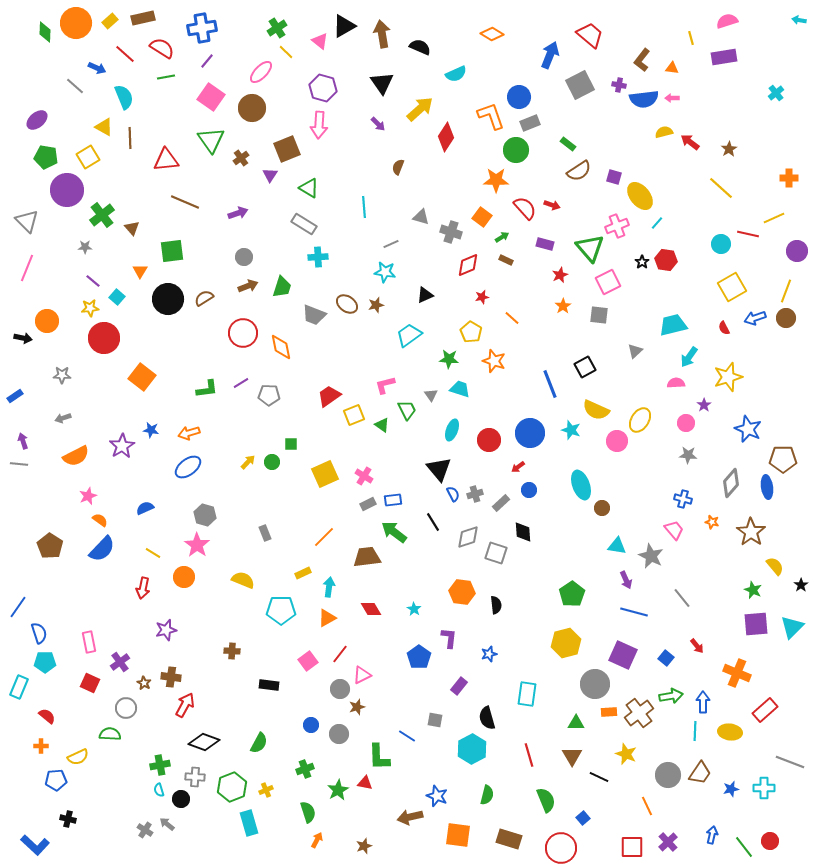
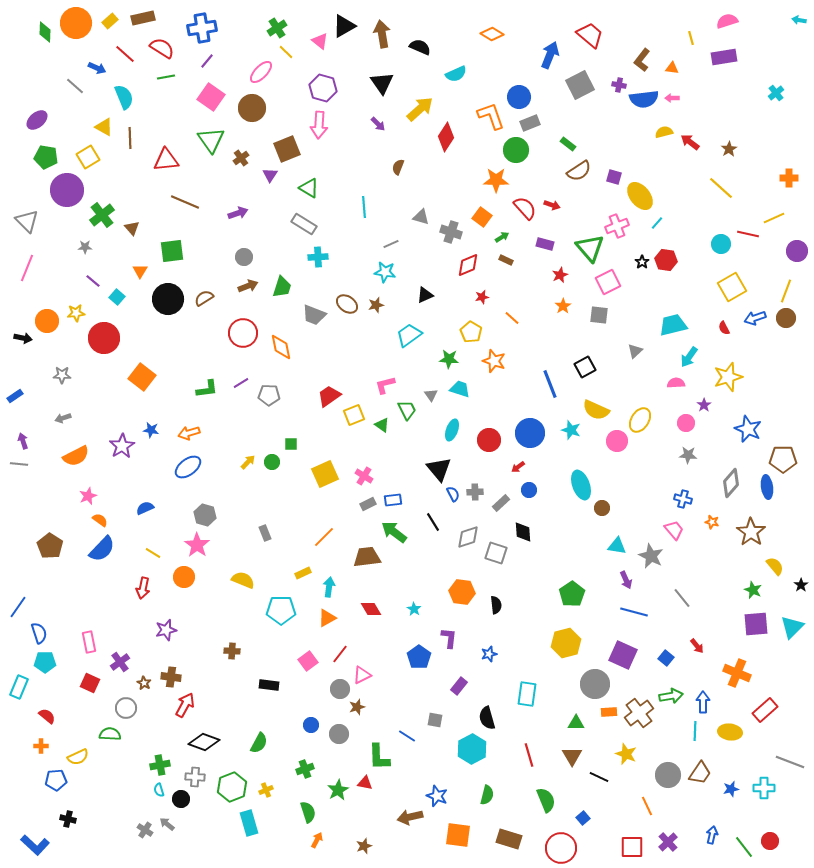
yellow star at (90, 308): moved 14 px left, 5 px down
gray cross at (475, 494): moved 2 px up; rotated 14 degrees clockwise
